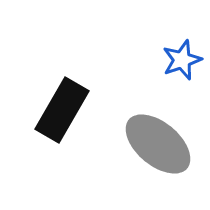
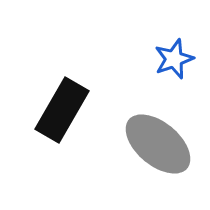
blue star: moved 8 px left, 1 px up
